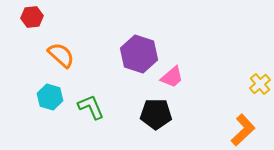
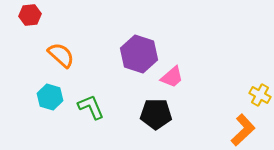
red hexagon: moved 2 px left, 2 px up
yellow cross: moved 11 px down; rotated 20 degrees counterclockwise
